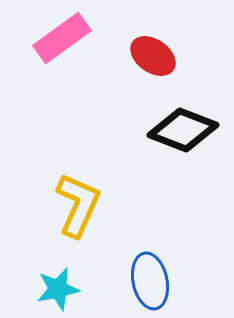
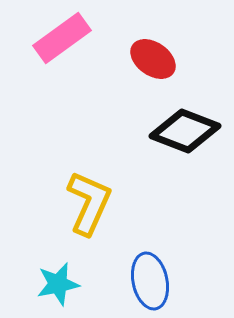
red ellipse: moved 3 px down
black diamond: moved 2 px right, 1 px down
yellow L-shape: moved 11 px right, 2 px up
cyan star: moved 5 px up
